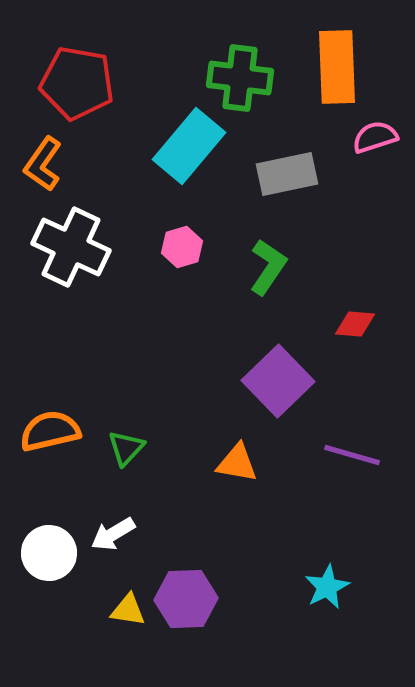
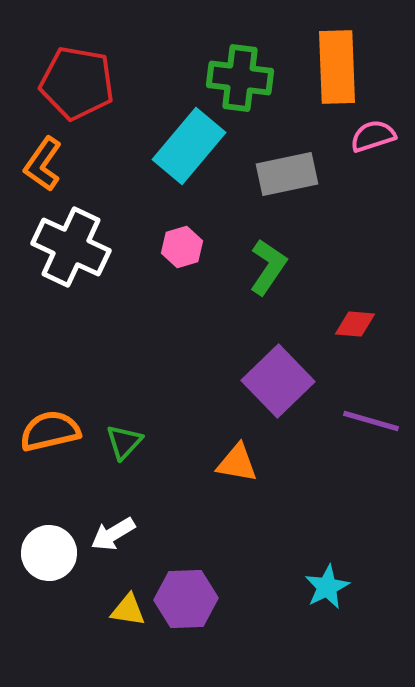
pink semicircle: moved 2 px left, 1 px up
green triangle: moved 2 px left, 6 px up
purple line: moved 19 px right, 34 px up
